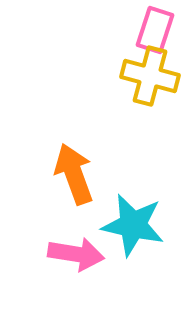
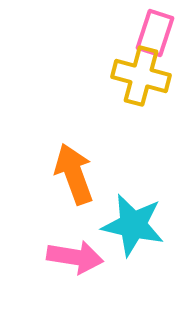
pink rectangle: moved 3 px down
yellow cross: moved 9 px left
pink arrow: moved 1 px left, 3 px down
